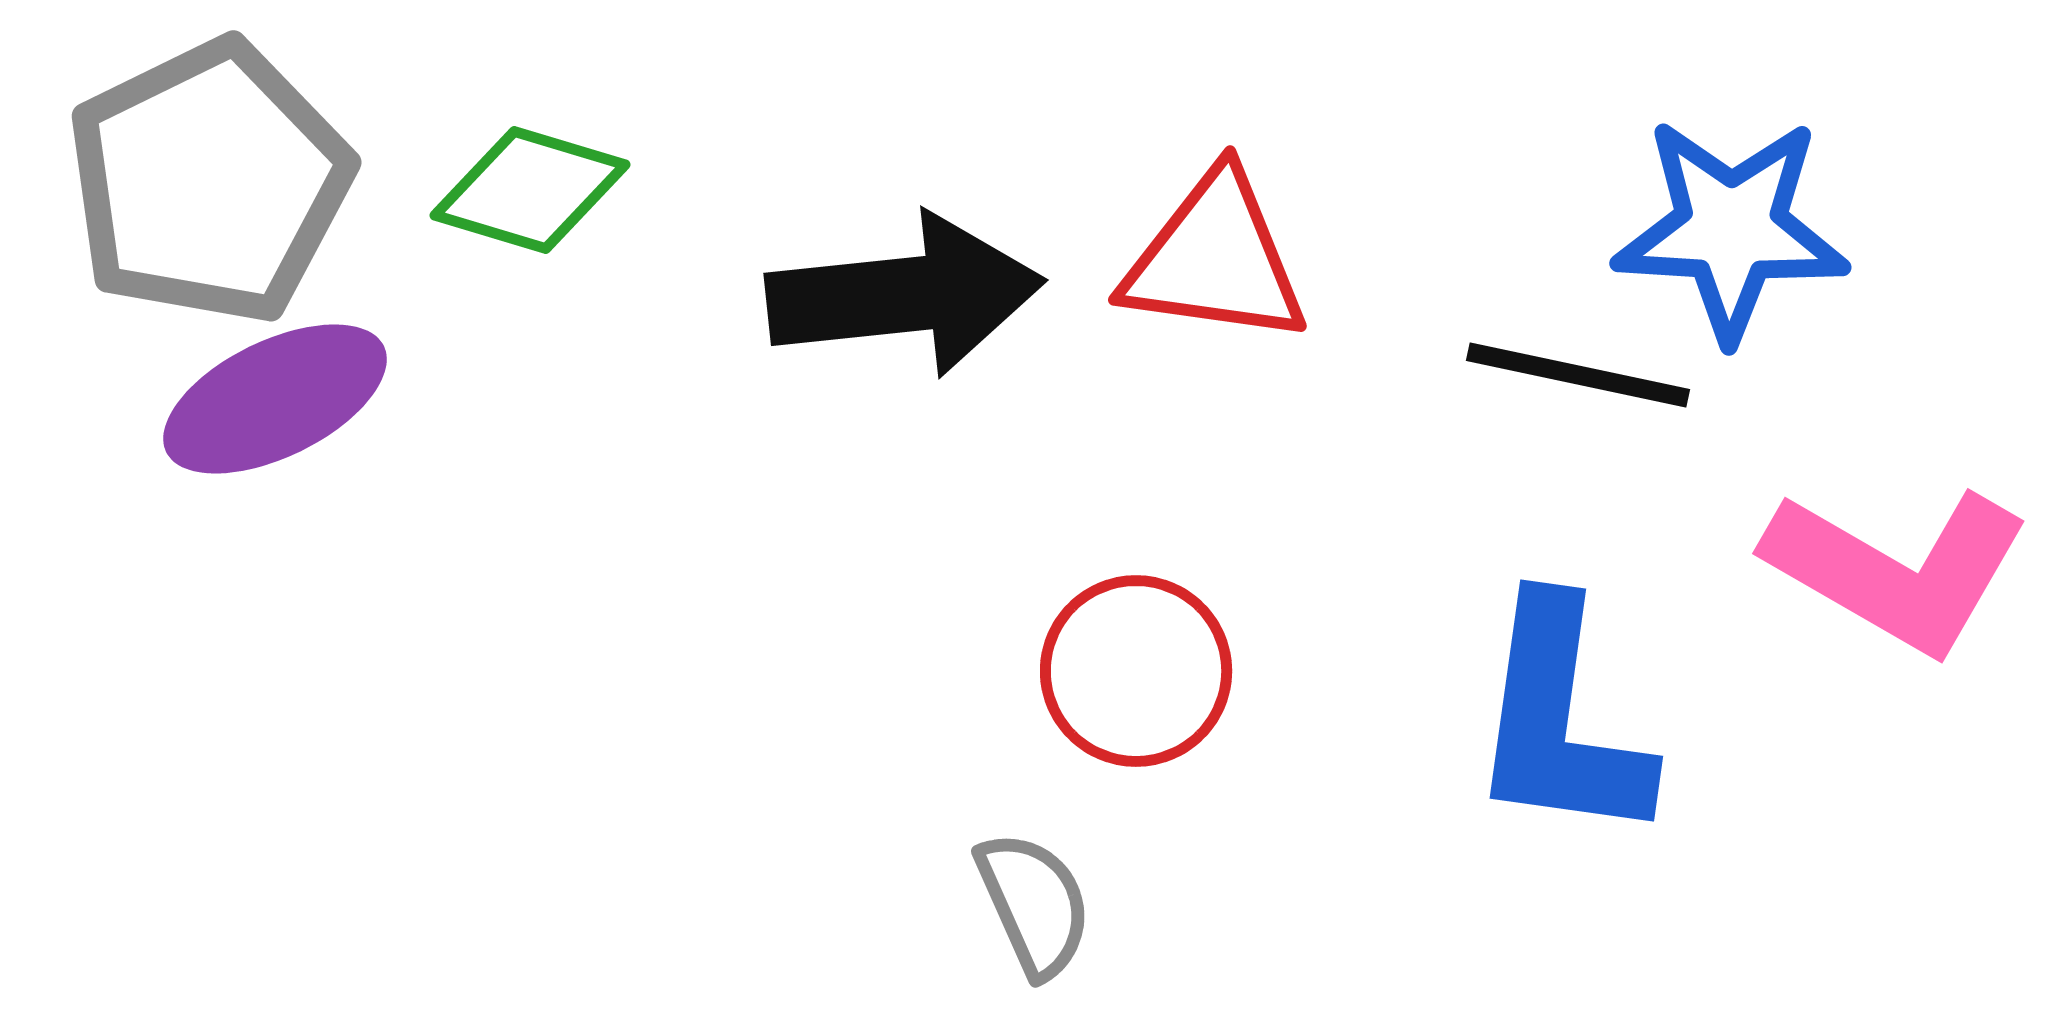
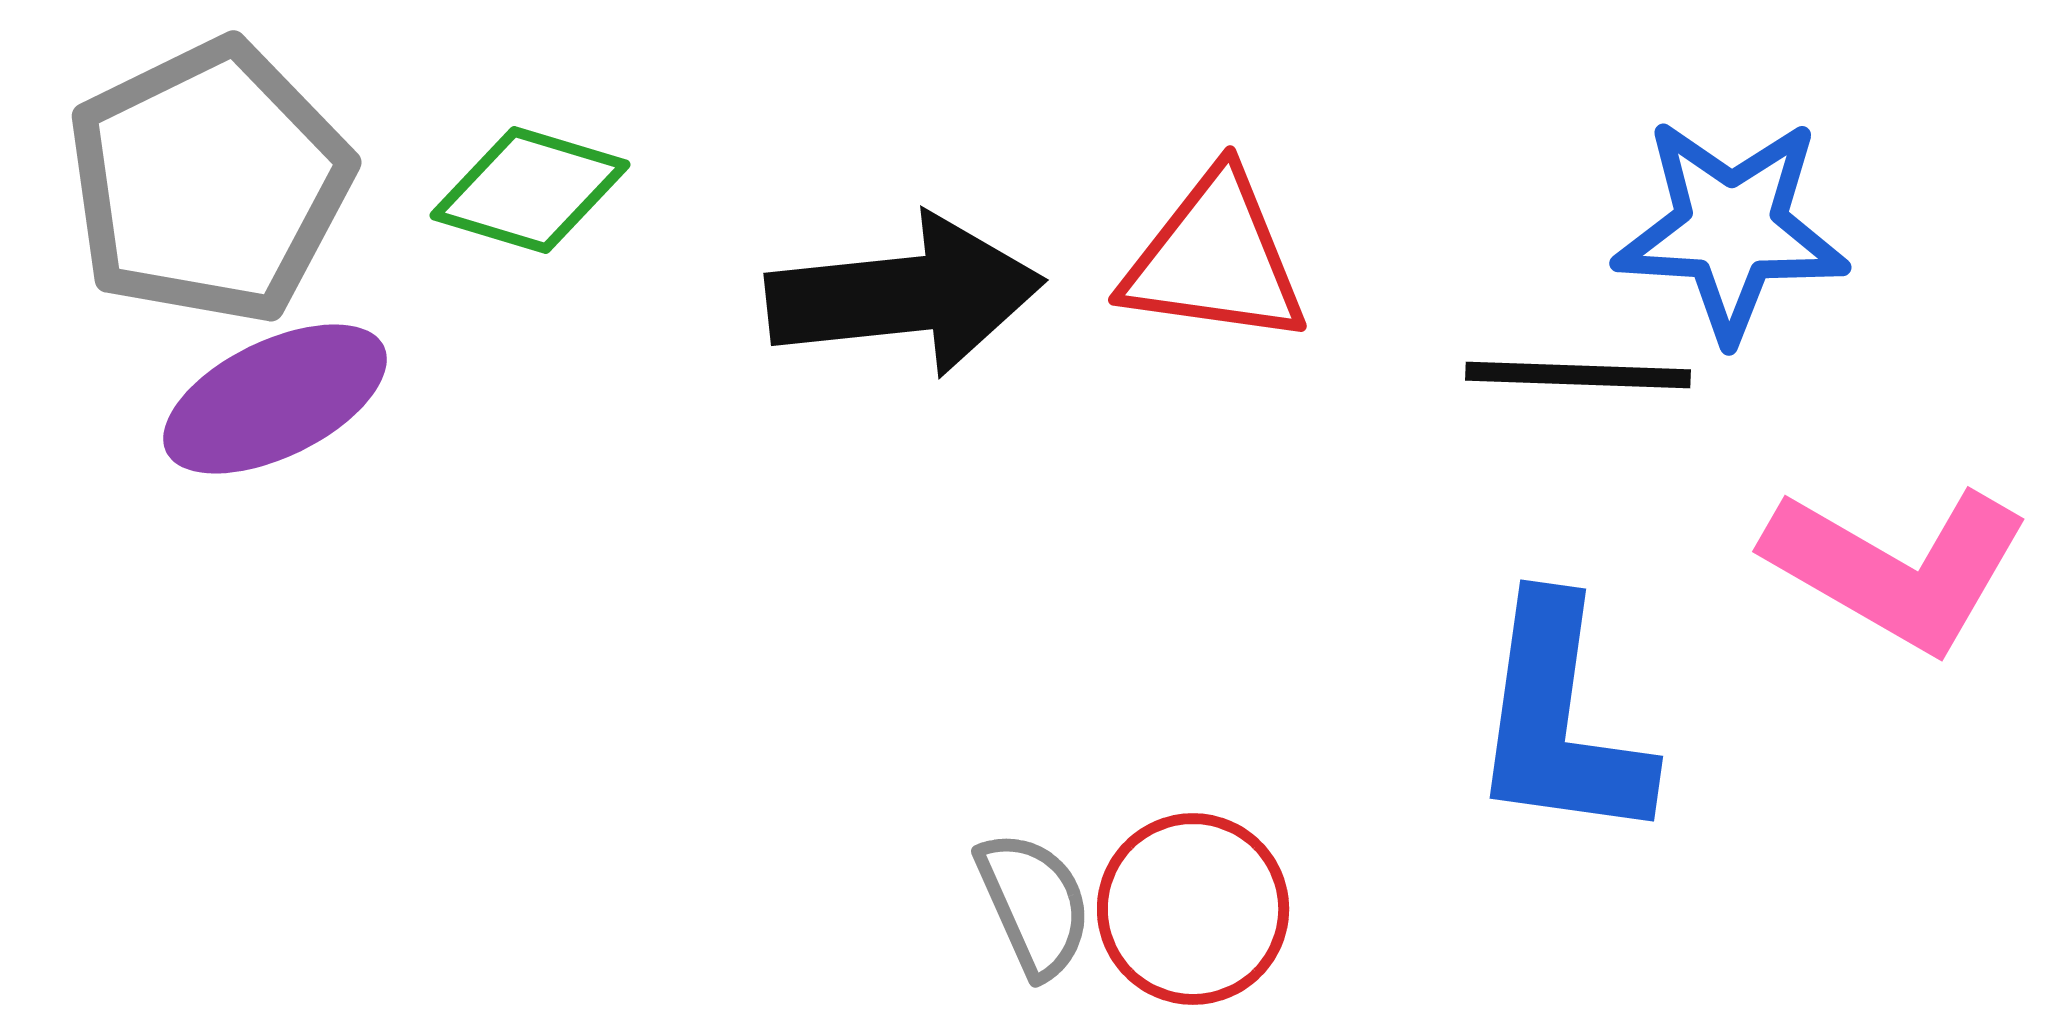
black line: rotated 10 degrees counterclockwise
pink L-shape: moved 2 px up
red circle: moved 57 px right, 238 px down
